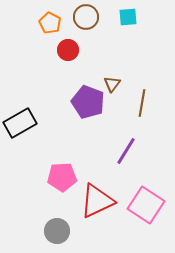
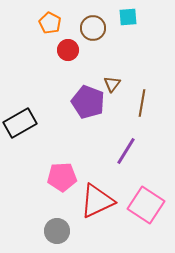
brown circle: moved 7 px right, 11 px down
